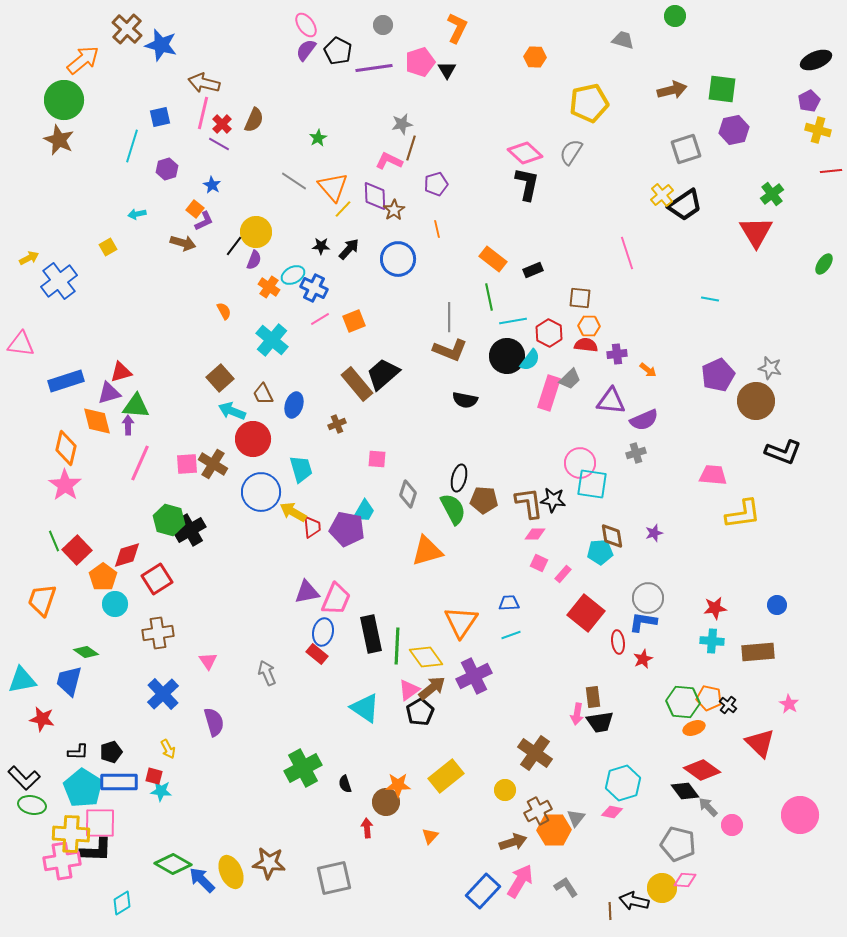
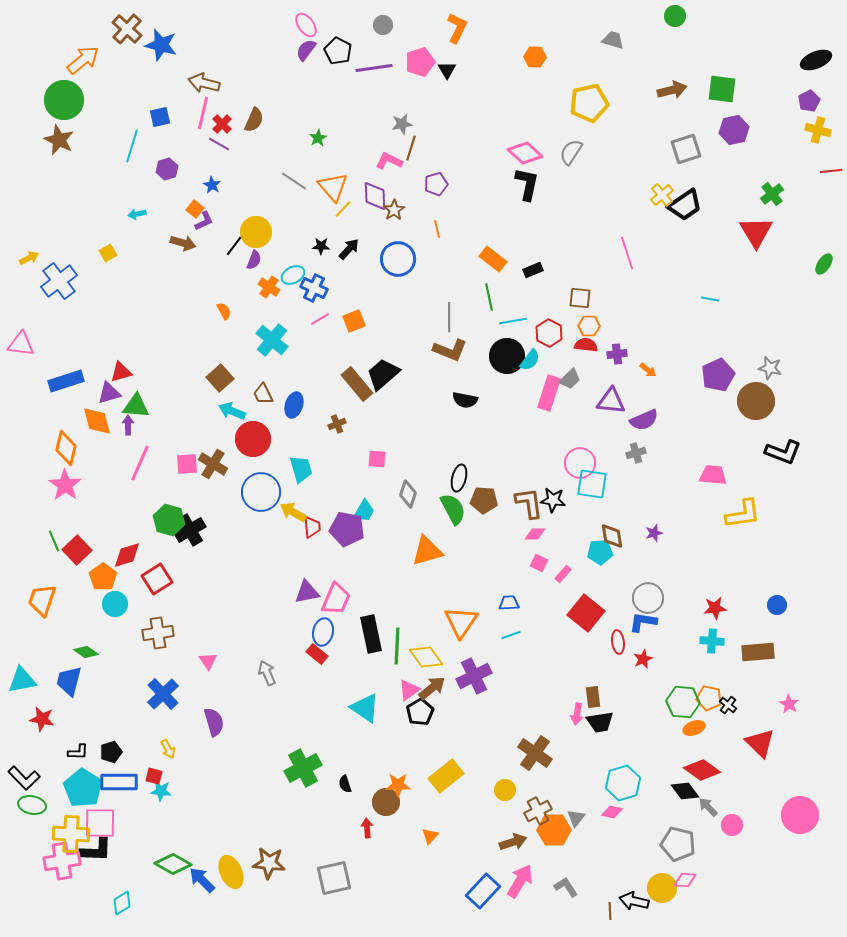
gray trapezoid at (623, 40): moved 10 px left
yellow square at (108, 247): moved 6 px down
